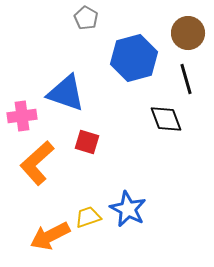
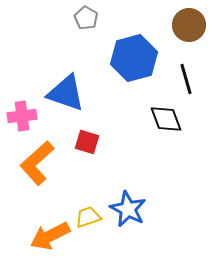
brown circle: moved 1 px right, 8 px up
